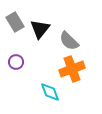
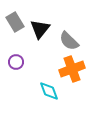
cyan diamond: moved 1 px left, 1 px up
